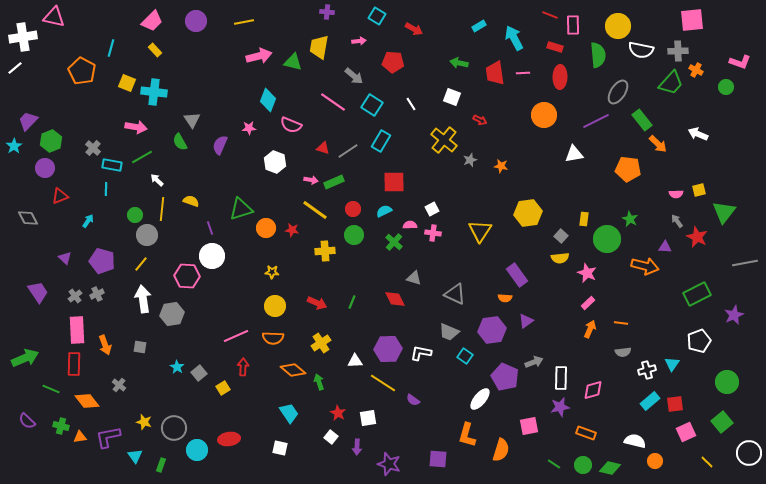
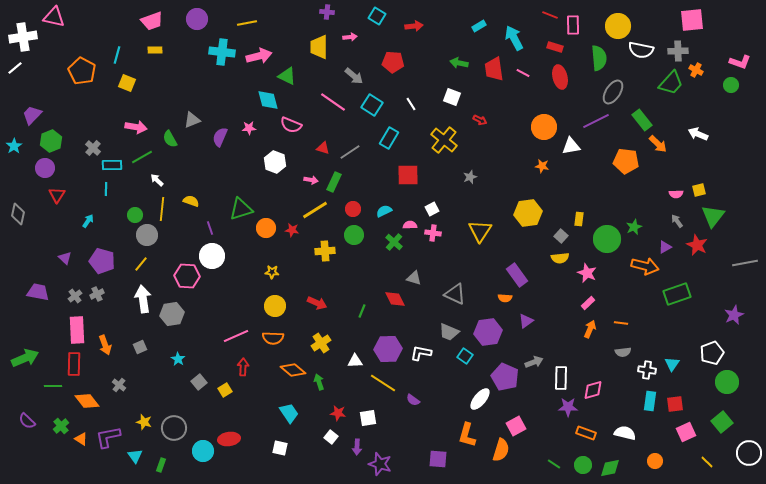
pink trapezoid at (152, 21): rotated 25 degrees clockwise
purple circle at (196, 21): moved 1 px right, 2 px up
yellow line at (244, 22): moved 3 px right, 1 px down
red arrow at (414, 29): moved 3 px up; rotated 36 degrees counterclockwise
pink arrow at (359, 41): moved 9 px left, 4 px up
yellow trapezoid at (319, 47): rotated 10 degrees counterclockwise
cyan line at (111, 48): moved 6 px right, 7 px down
yellow rectangle at (155, 50): rotated 48 degrees counterclockwise
green semicircle at (598, 55): moved 1 px right, 3 px down
green triangle at (293, 62): moved 6 px left, 14 px down; rotated 12 degrees clockwise
red trapezoid at (495, 73): moved 1 px left, 4 px up
pink line at (523, 73): rotated 32 degrees clockwise
red ellipse at (560, 77): rotated 15 degrees counterclockwise
green circle at (726, 87): moved 5 px right, 2 px up
cyan cross at (154, 92): moved 68 px right, 40 px up
gray ellipse at (618, 92): moved 5 px left
cyan diamond at (268, 100): rotated 35 degrees counterclockwise
orange circle at (544, 115): moved 12 px down
gray triangle at (192, 120): rotated 42 degrees clockwise
purple trapezoid at (28, 121): moved 4 px right, 6 px up
cyan rectangle at (381, 141): moved 8 px right, 3 px up
green semicircle at (180, 142): moved 10 px left, 3 px up
purple semicircle at (220, 145): moved 8 px up
gray line at (348, 151): moved 2 px right, 1 px down
white triangle at (574, 154): moved 3 px left, 8 px up
gray star at (470, 160): moved 17 px down
cyan rectangle at (112, 165): rotated 12 degrees counterclockwise
orange star at (501, 166): moved 41 px right
orange pentagon at (628, 169): moved 2 px left, 8 px up
green rectangle at (334, 182): rotated 42 degrees counterclockwise
red square at (394, 182): moved 14 px right, 7 px up
red triangle at (60, 196): moved 3 px left, 1 px up; rotated 36 degrees counterclockwise
yellow line at (315, 210): rotated 68 degrees counterclockwise
green triangle at (724, 212): moved 11 px left, 4 px down
gray diamond at (28, 218): moved 10 px left, 4 px up; rotated 40 degrees clockwise
yellow rectangle at (584, 219): moved 5 px left
green star at (630, 219): moved 4 px right, 8 px down; rotated 21 degrees clockwise
red star at (697, 237): moved 8 px down
purple triangle at (665, 247): rotated 32 degrees counterclockwise
purple trapezoid at (38, 292): rotated 45 degrees counterclockwise
green rectangle at (697, 294): moved 20 px left; rotated 8 degrees clockwise
green line at (352, 302): moved 10 px right, 9 px down
purple hexagon at (492, 330): moved 4 px left, 2 px down
white pentagon at (699, 341): moved 13 px right, 12 px down
gray square at (140, 347): rotated 32 degrees counterclockwise
cyan star at (177, 367): moved 1 px right, 8 px up
white cross at (647, 370): rotated 24 degrees clockwise
gray square at (199, 373): moved 9 px down
yellow square at (223, 388): moved 2 px right, 2 px down
green line at (51, 389): moved 2 px right, 3 px up; rotated 24 degrees counterclockwise
cyan rectangle at (650, 401): rotated 42 degrees counterclockwise
purple star at (560, 407): moved 8 px right; rotated 12 degrees clockwise
red star at (338, 413): rotated 21 degrees counterclockwise
green cross at (61, 426): rotated 35 degrees clockwise
pink square at (529, 426): moved 13 px left; rotated 18 degrees counterclockwise
orange triangle at (80, 437): moved 1 px right, 2 px down; rotated 40 degrees clockwise
white semicircle at (635, 441): moved 10 px left, 8 px up
cyan circle at (197, 450): moved 6 px right, 1 px down
purple star at (389, 464): moved 9 px left
green diamond at (610, 468): rotated 25 degrees counterclockwise
